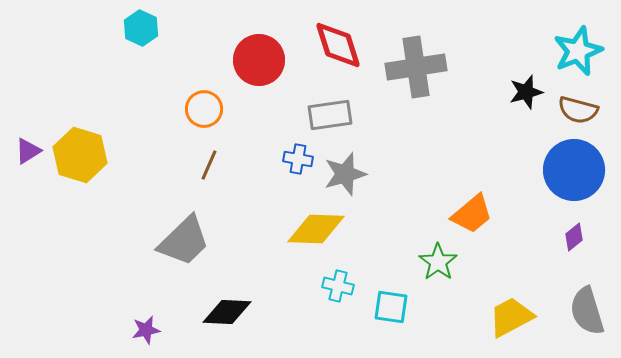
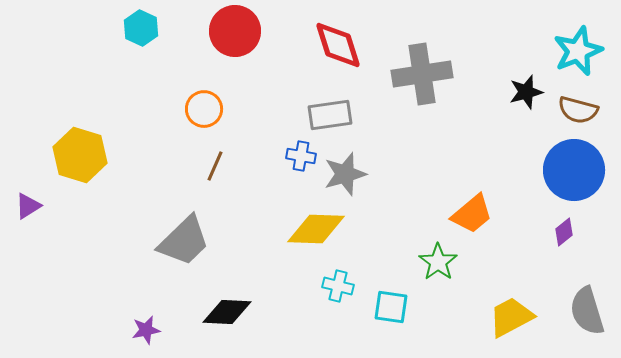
red circle: moved 24 px left, 29 px up
gray cross: moved 6 px right, 7 px down
purple triangle: moved 55 px down
blue cross: moved 3 px right, 3 px up
brown line: moved 6 px right, 1 px down
purple diamond: moved 10 px left, 5 px up
